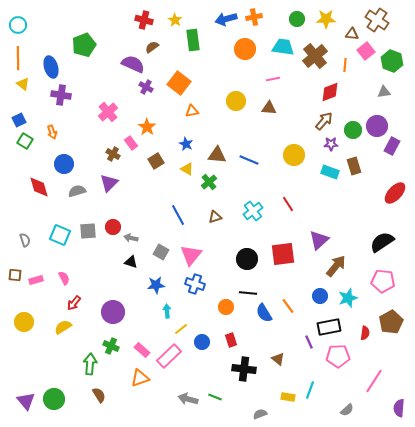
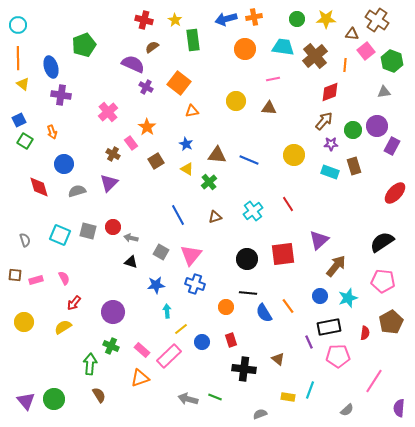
gray square at (88, 231): rotated 18 degrees clockwise
